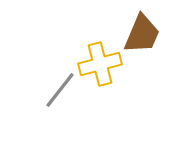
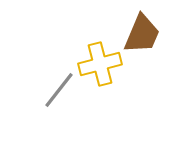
gray line: moved 1 px left
